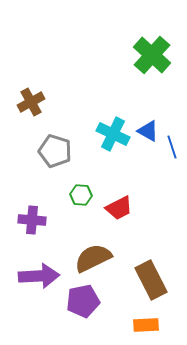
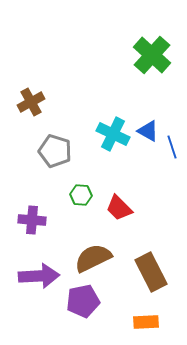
red trapezoid: rotated 72 degrees clockwise
brown rectangle: moved 8 px up
orange rectangle: moved 3 px up
